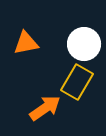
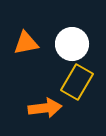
white circle: moved 12 px left
orange arrow: rotated 28 degrees clockwise
